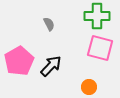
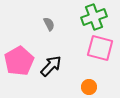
green cross: moved 3 px left, 1 px down; rotated 20 degrees counterclockwise
